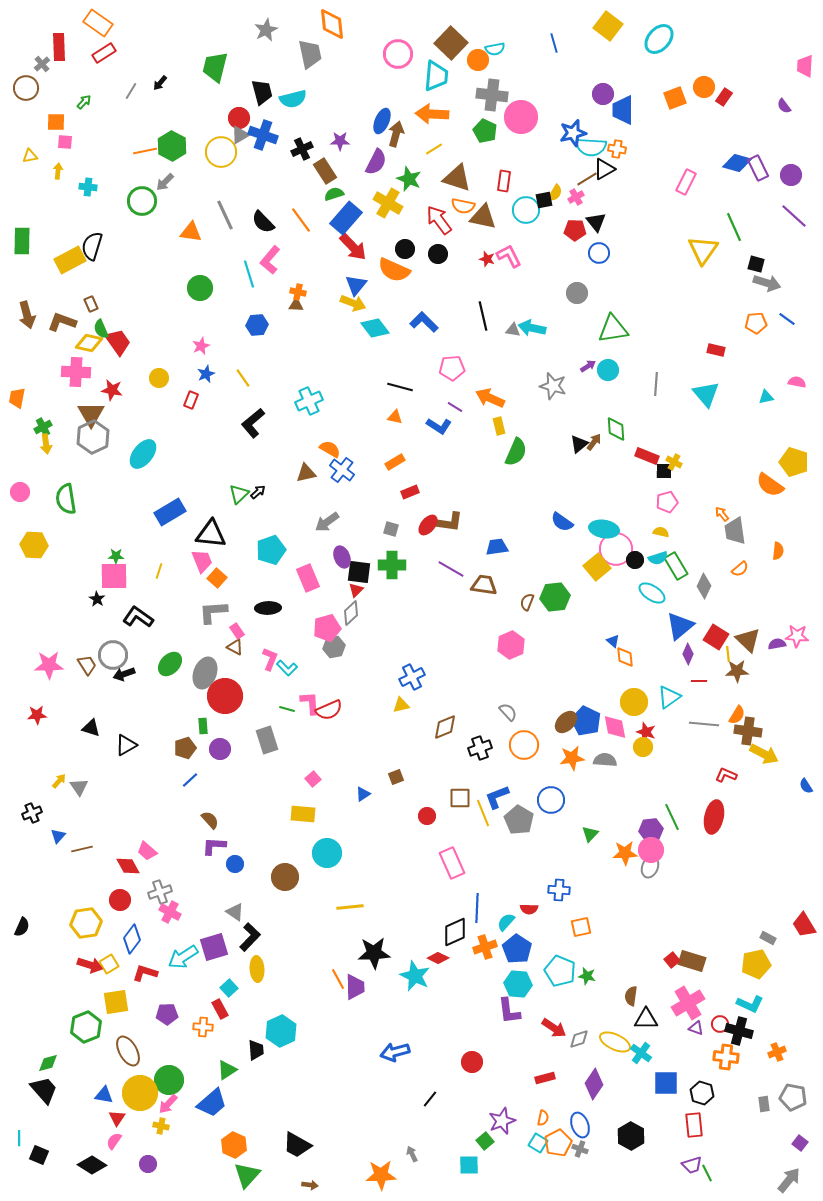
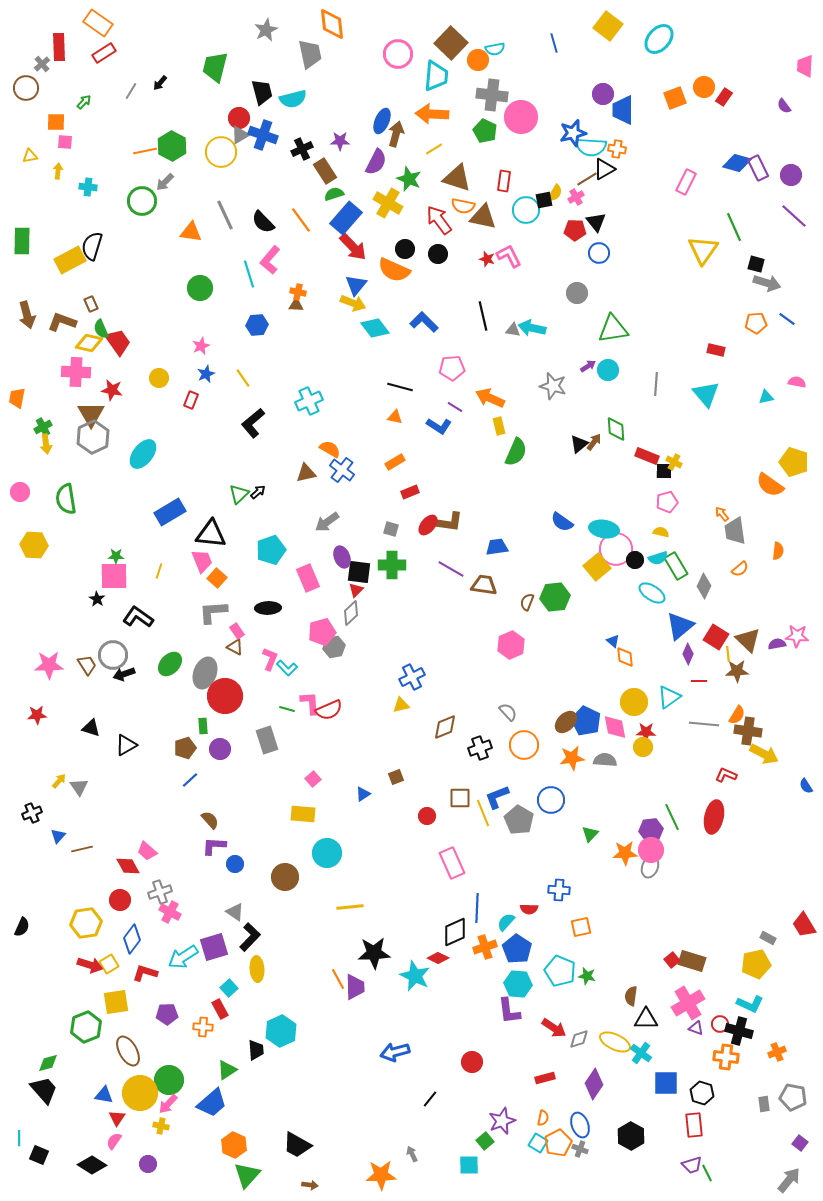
pink pentagon at (327, 628): moved 5 px left, 4 px down
red star at (646, 732): rotated 18 degrees counterclockwise
